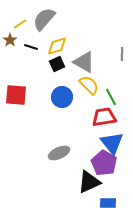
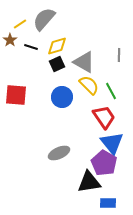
gray line: moved 3 px left, 1 px down
green line: moved 6 px up
red trapezoid: rotated 65 degrees clockwise
black triangle: rotated 15 degrees clockwise
